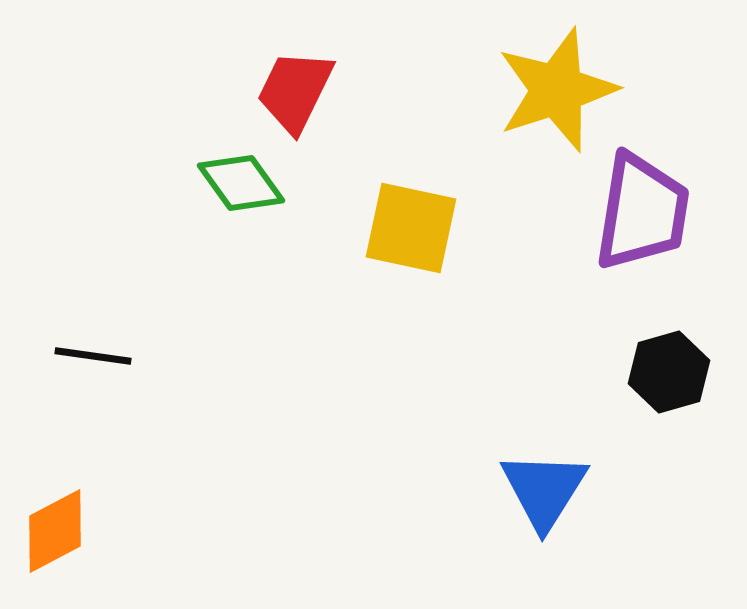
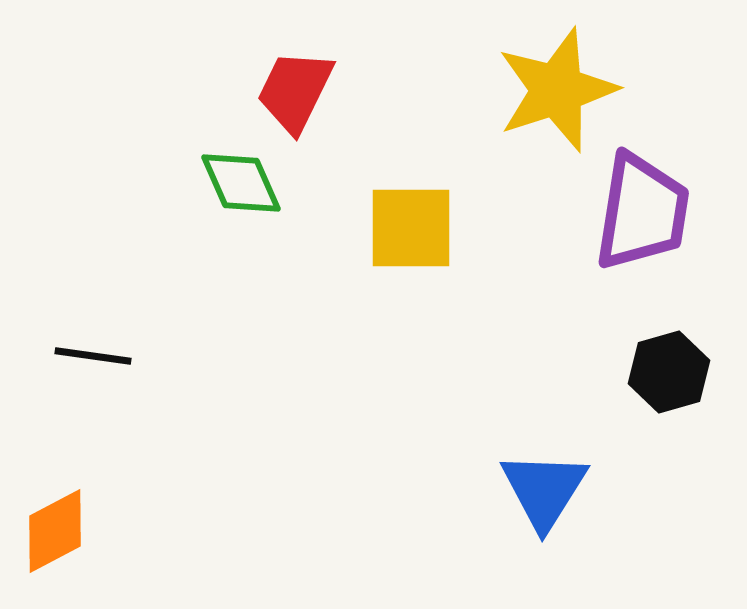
green diamond: rotated 12 degrees clockwise
yellow square: rotated 12 degrees counterclockwise
